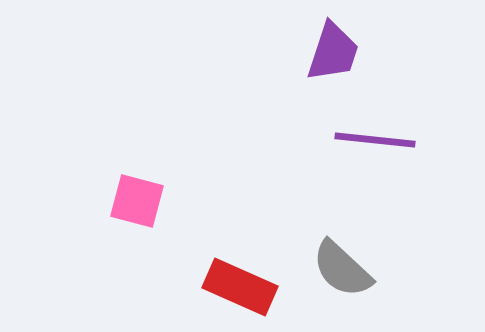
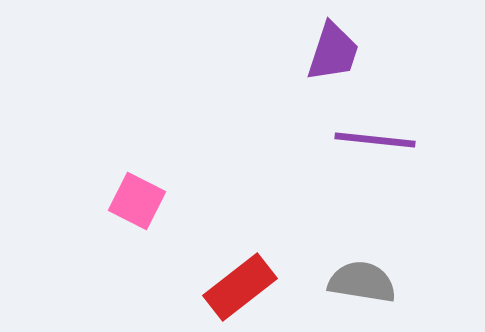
pink square: rotated 12 degrees clockwise
gray semicircle: moved 20 px right, 13 px down; rotated 146 degrees clockwise
red rectangle: rotated 62 degrees counterclockwise
